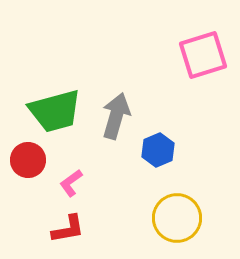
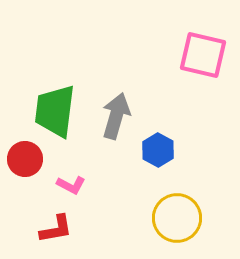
pink square: rotated 30 degrees clockwise
green trapezoid: rotated 112 degrees clockwise
blue hexagon: rotated 8 degrees counterclockwise
red circle: moved 3 px left, 1 px up
pink L-shape: moved 2 px down; rotated 116 degrees counterclockwise
red L-shape: moved 12 px left
